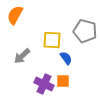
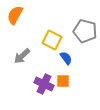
yellow square: rotated 24 degrees clockwise
